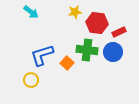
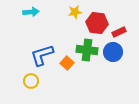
cyan arrow: rotated 42 degrees counterclockwise
yellow circle: moved 1 px down
